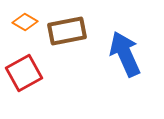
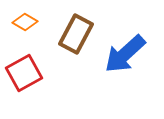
brown rectangle: moved 9 px right, 3 px down; rotated 51 degrees counterclockwise
blue arrow: rotated 108 degrees counterclockwise
